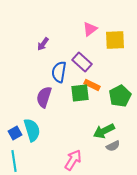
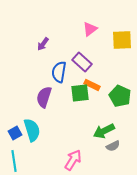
yellow square: moved 7 px right
green pentagon: rotated 20 degrees counterclockwise
